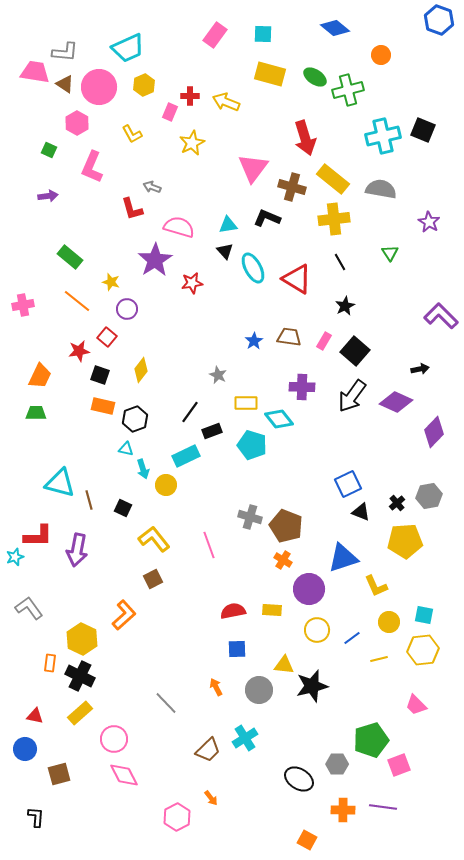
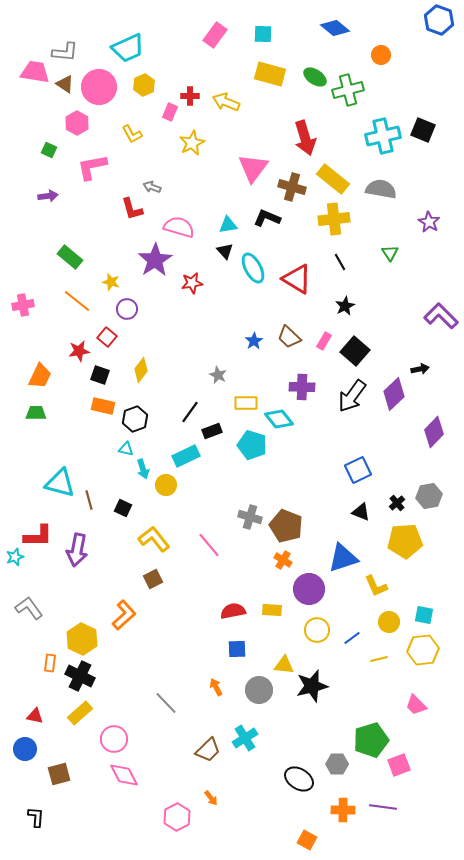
pink L-shape at (92, 167): rotated 56 degrees clockwise
brown trapezoid at (289, 337): rotated 145 degrees counterclockwise
purple diamond at (396, 402): moved 2 px left, 8 px up; rotated 68 degrees counterclockwise
blue square at (348, 484): moved 10 px right, 14 px up
pink line at (209, 545): rotated 20 degrees counterclockwise
